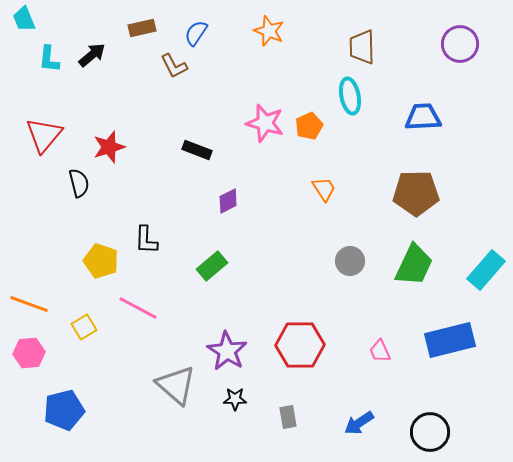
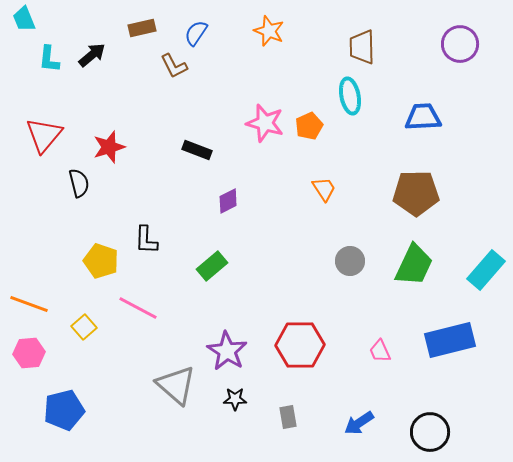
yellow square: rotated 10 degrees counterclockwise
